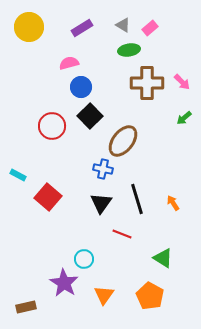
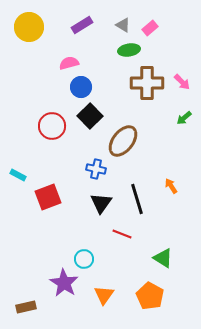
purple rectangle: moved 3 px up
blue cross: moved 7 px left
red square: rotated 28 degrees clockwise
orange arrow: moved 2 px left, 17 px up
